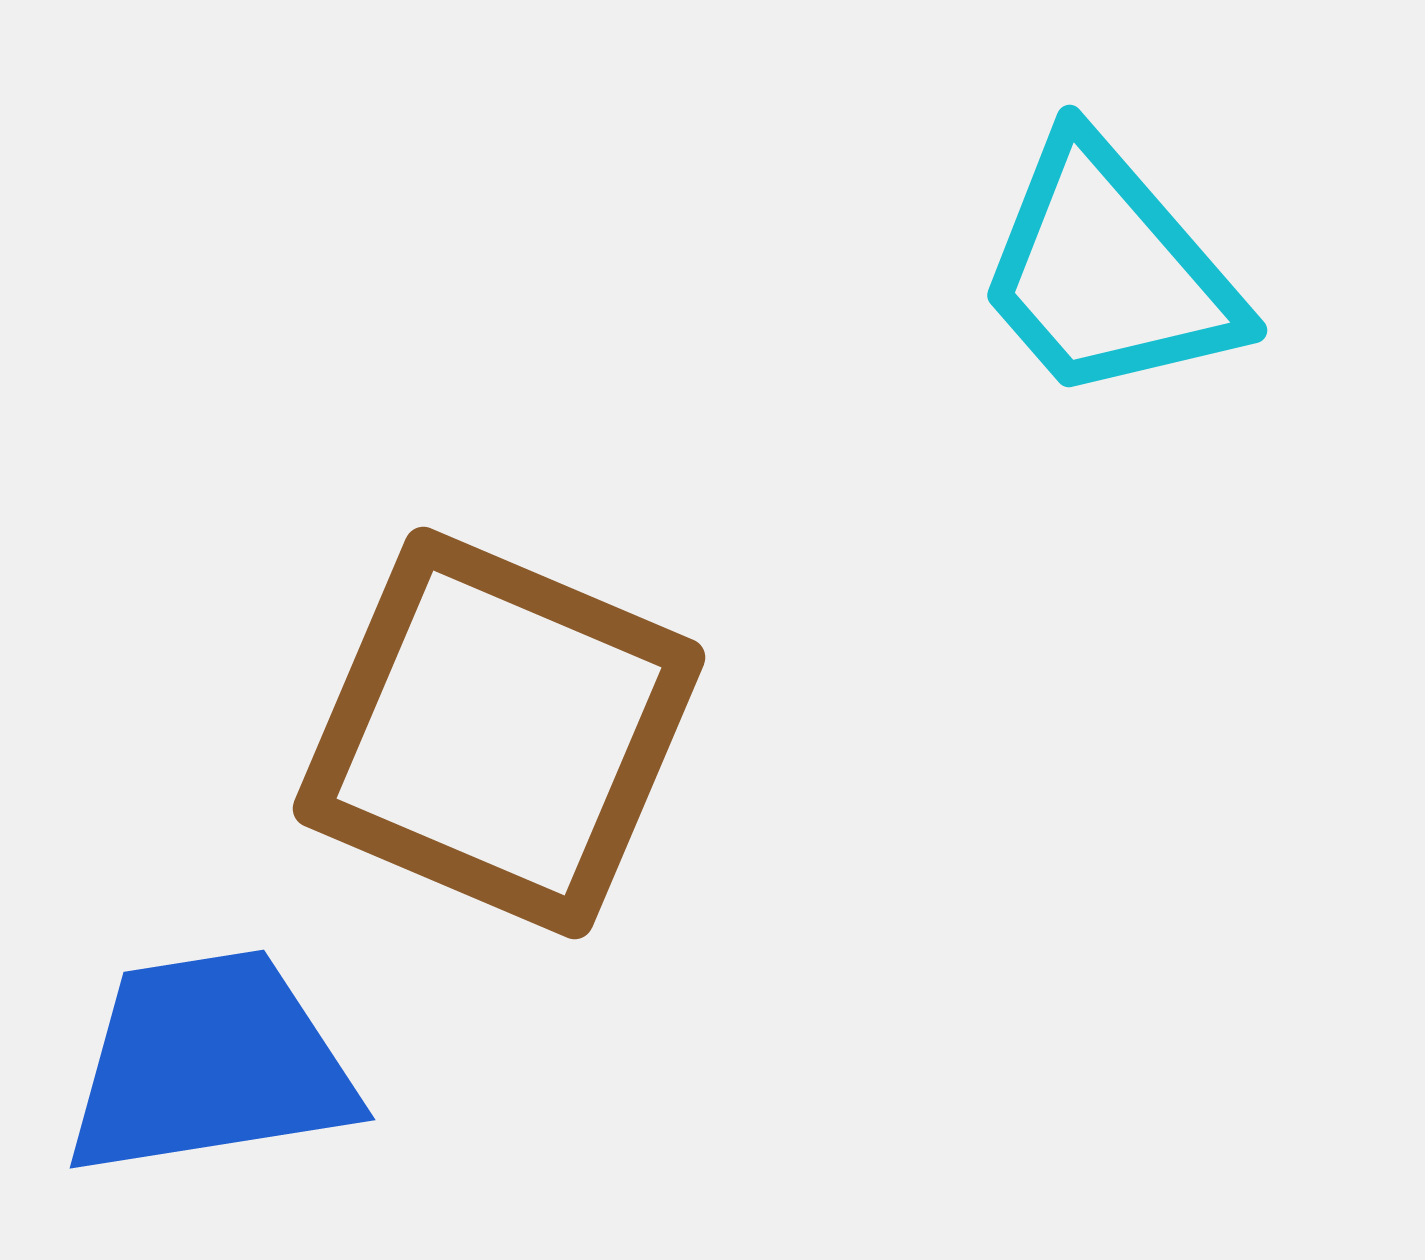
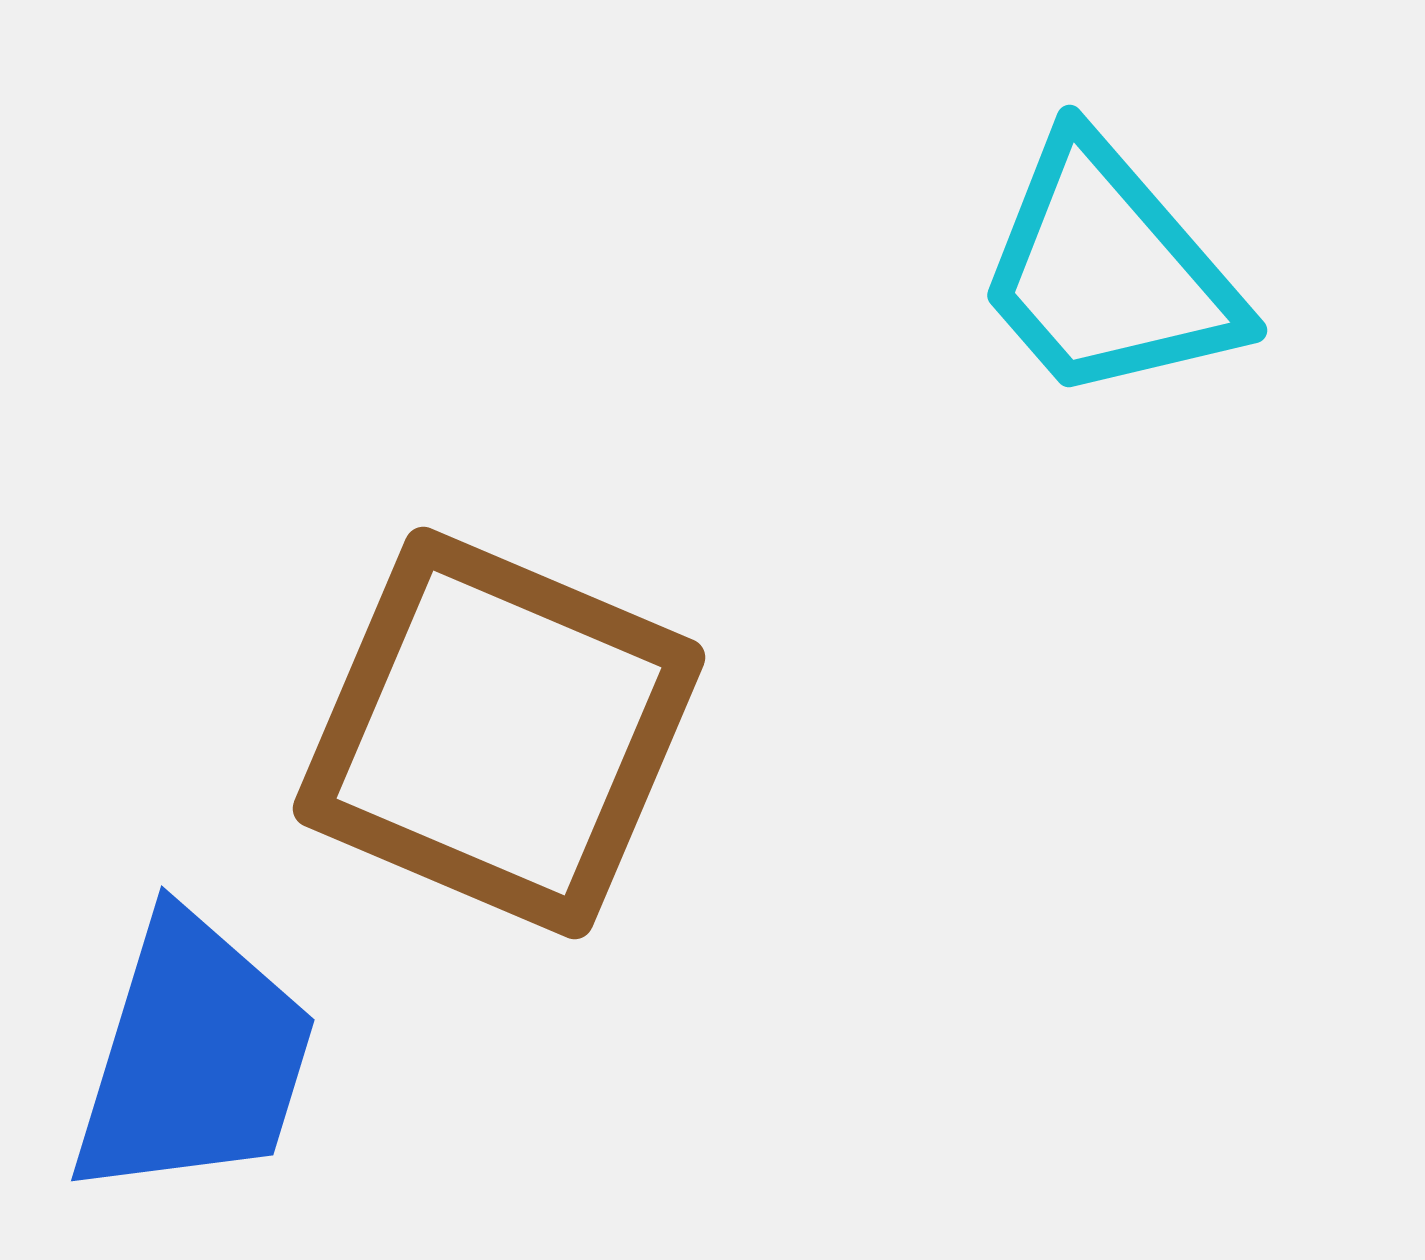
blue trapezoid: moved 16 px left, 7 px up; rotated 116 degrees clockwise
